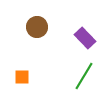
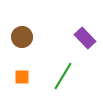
brown circle: moved 15 px left, 10 px down
green line: moved 21 px left
